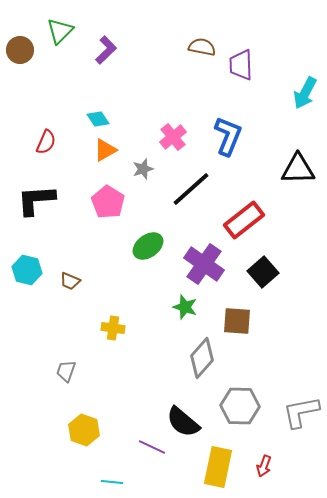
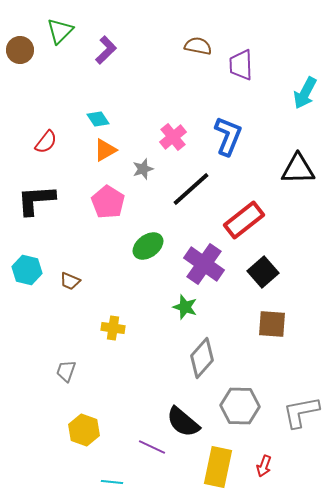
brown semicircle: moved 4 px left, 1 px up
red semicircle: rotated 15 degrees clockwise
brown square: moved 35 px right, 3 px down
